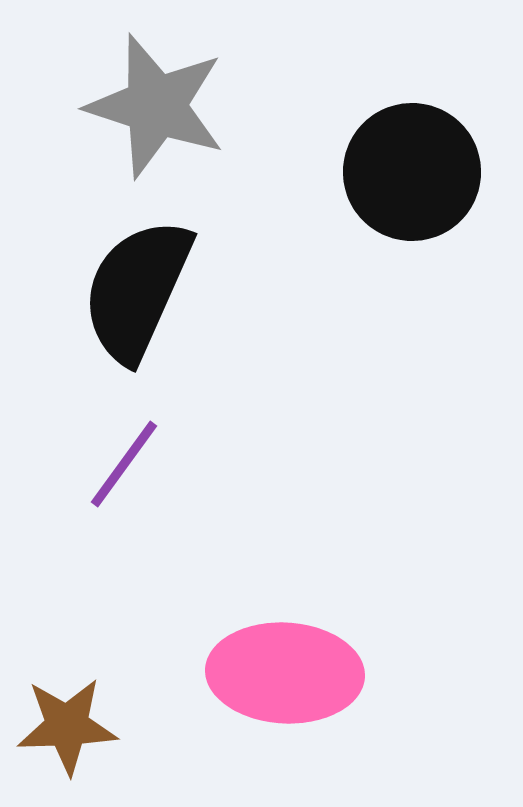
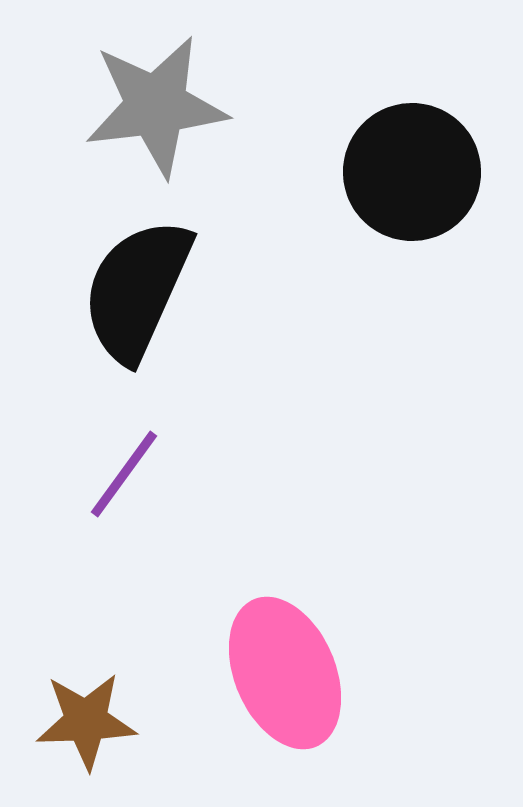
gray star: rotated 25 degrees counterclockwise
purple line: moved 10 px down
pink ellipse: rotated 64 degrees clockwise
brown star: moved 19 px right, 5 px up
